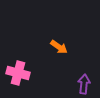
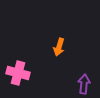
orange arrow: rotated 72 degrees clockwise
